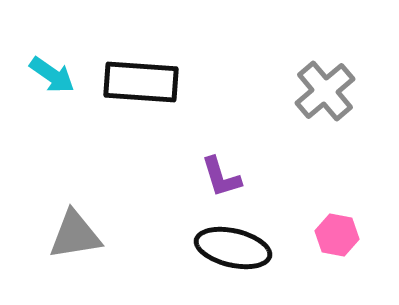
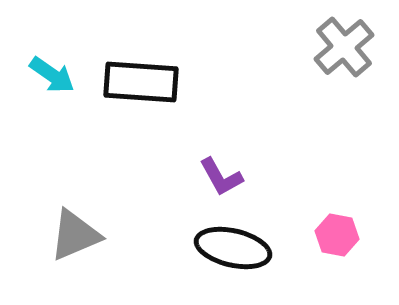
gray cross: moved 19 px right, 44 px up
purple L-shape: rotated 12 degrees counterclockwise
gray triangle: rotated 14 degrees counterclockwise
